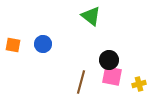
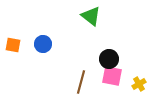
black circle: moved 1 px up
yellow cross: rotated 16 degrees counterclockwise
